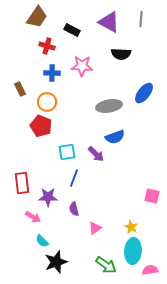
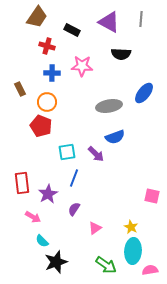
purple star: moved 3 px up; rotated 30 degrees counterclockwise
purple semicircle: rotated 48 degrees clockwise
